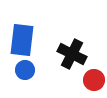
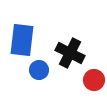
black cross: moved 2 px left, 1 px up
blue circle: moved 14 px right
